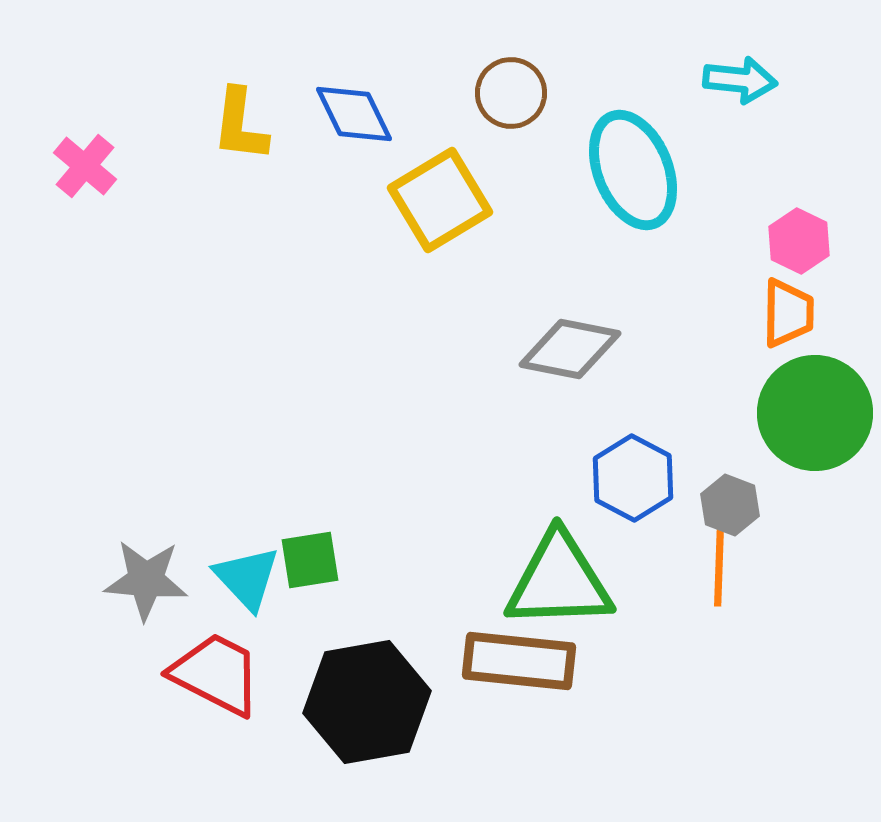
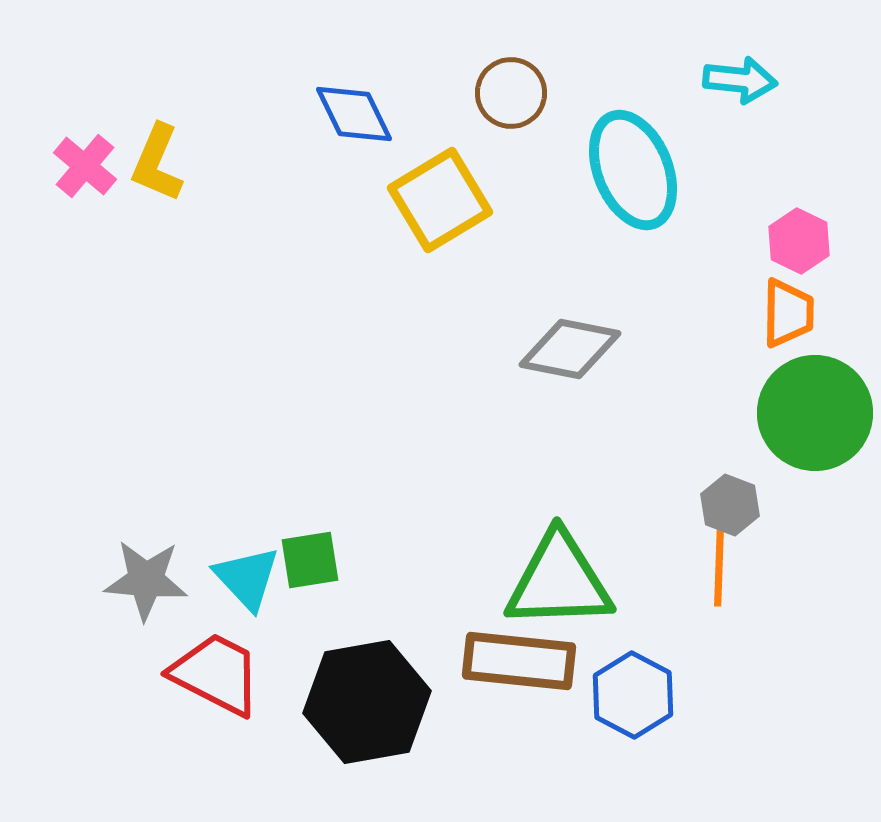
yellow L-shape: moved 83 px left, 38 px down; rotated 16 degrees clockwise
blue hexagon: moved 217 px down
